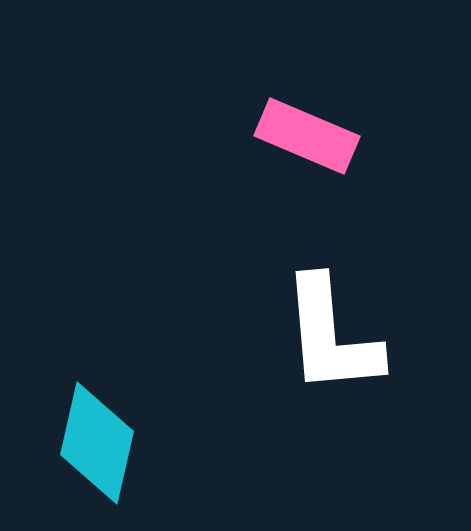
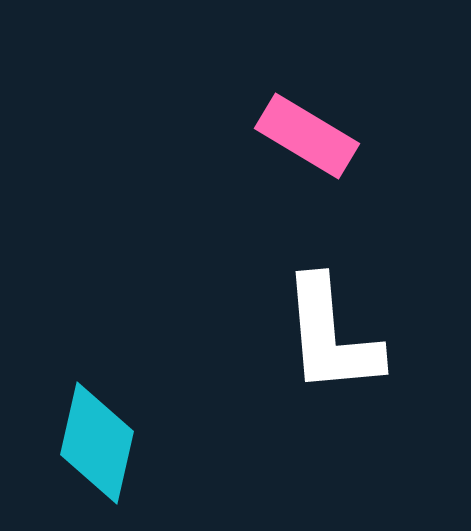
pink rectangle: rotated 8 degrees clockwise
